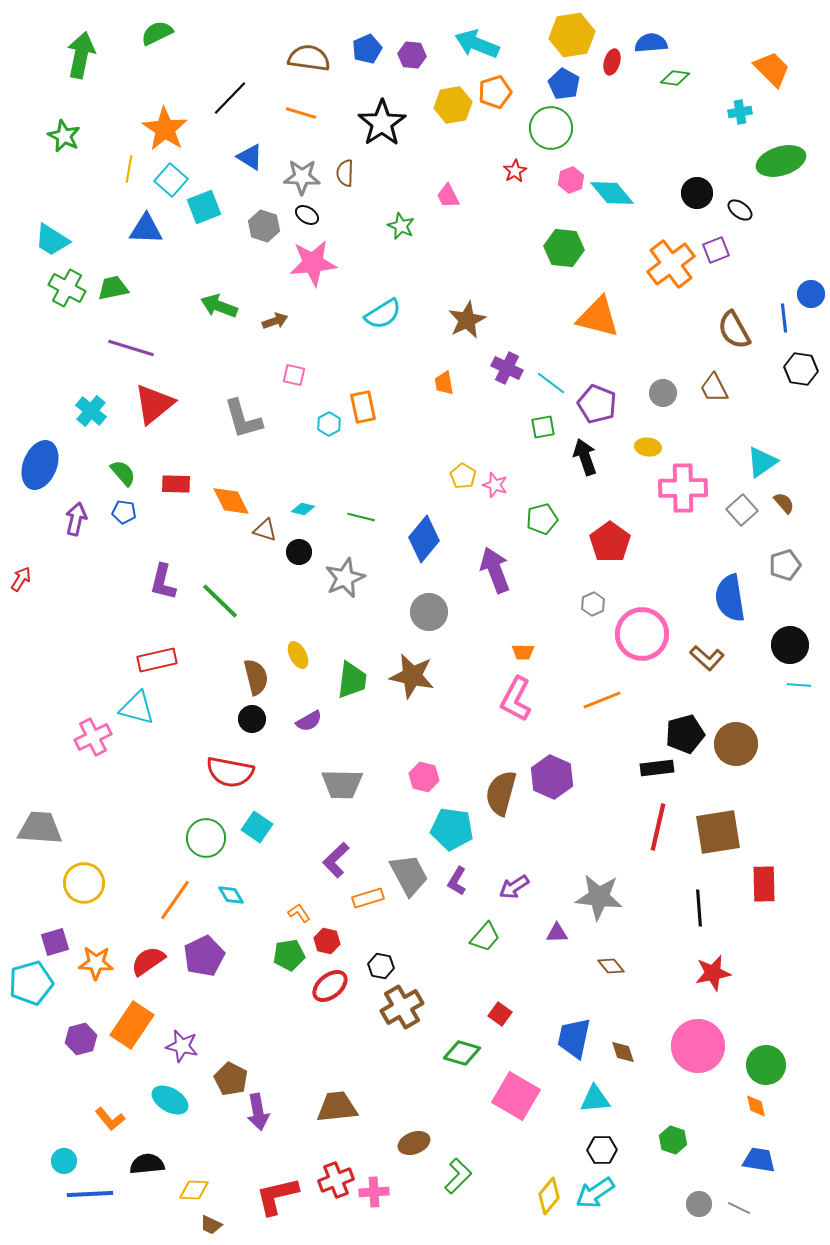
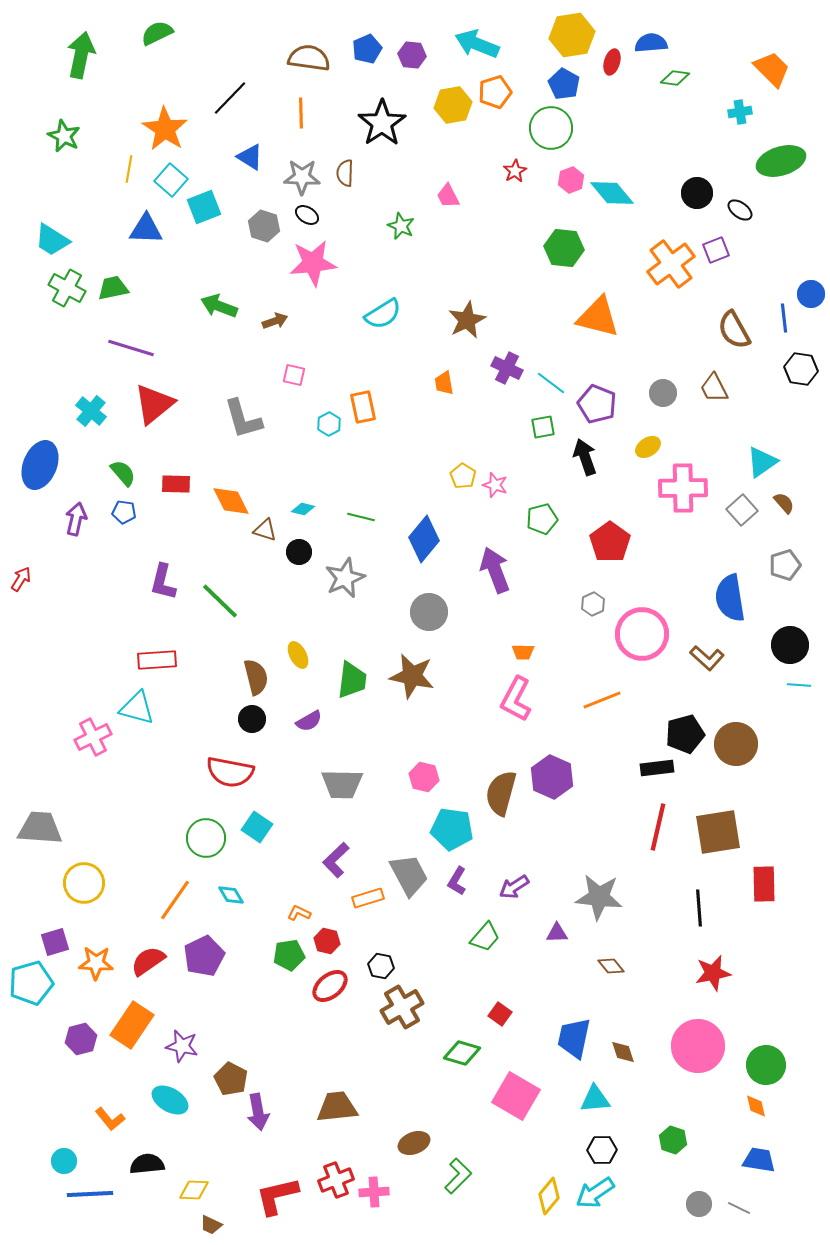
orange line at (301, 113): rotated 72 degrees clockwise
yellow ellipse at (648, 447): rotated 40 degrees counterclockwise
red rectangle at (157, 660): rotated 9 degrees clockwise
orange L-shape at (299, 913): rotated 30 degrees counterclockwise
